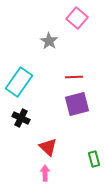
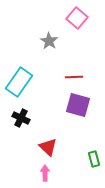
purple square: moved 1 px right, 1 px down; rotated 30 degrees clockwise
